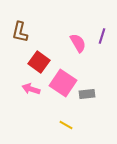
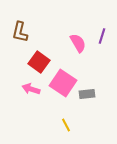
yellow line: rotated 32 degrees clockwise
